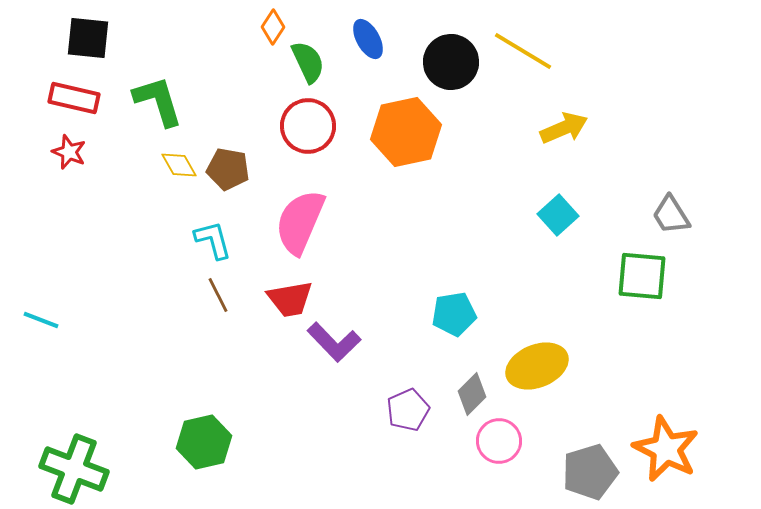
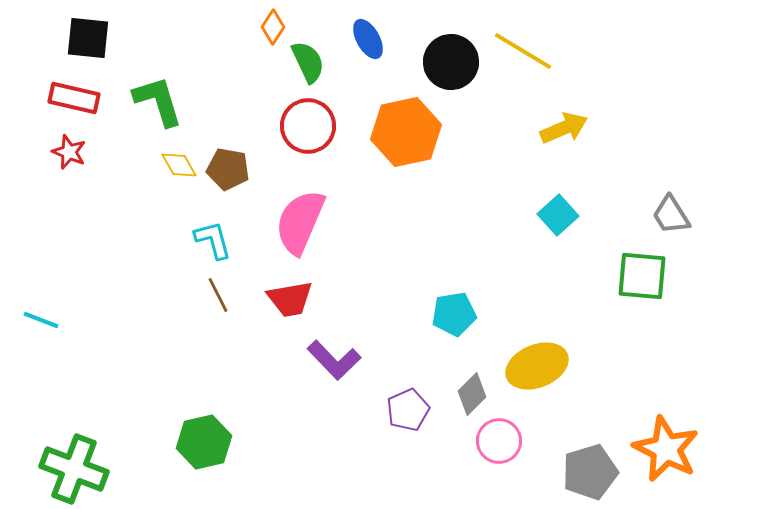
purple L-shape: moved 18 px down
